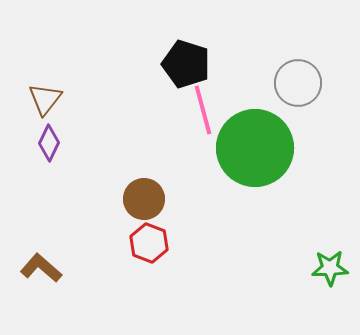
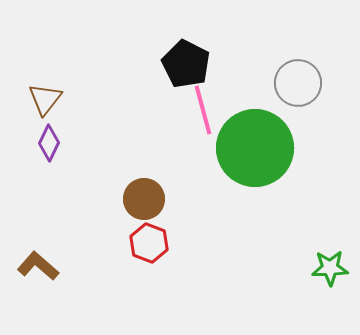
black pentagon: rotated 9 degrees clockwise
brown L-shape: moved 3 px left, 2 px up
